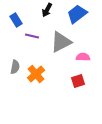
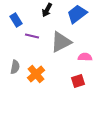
pink semicircle: moved 2 px right
